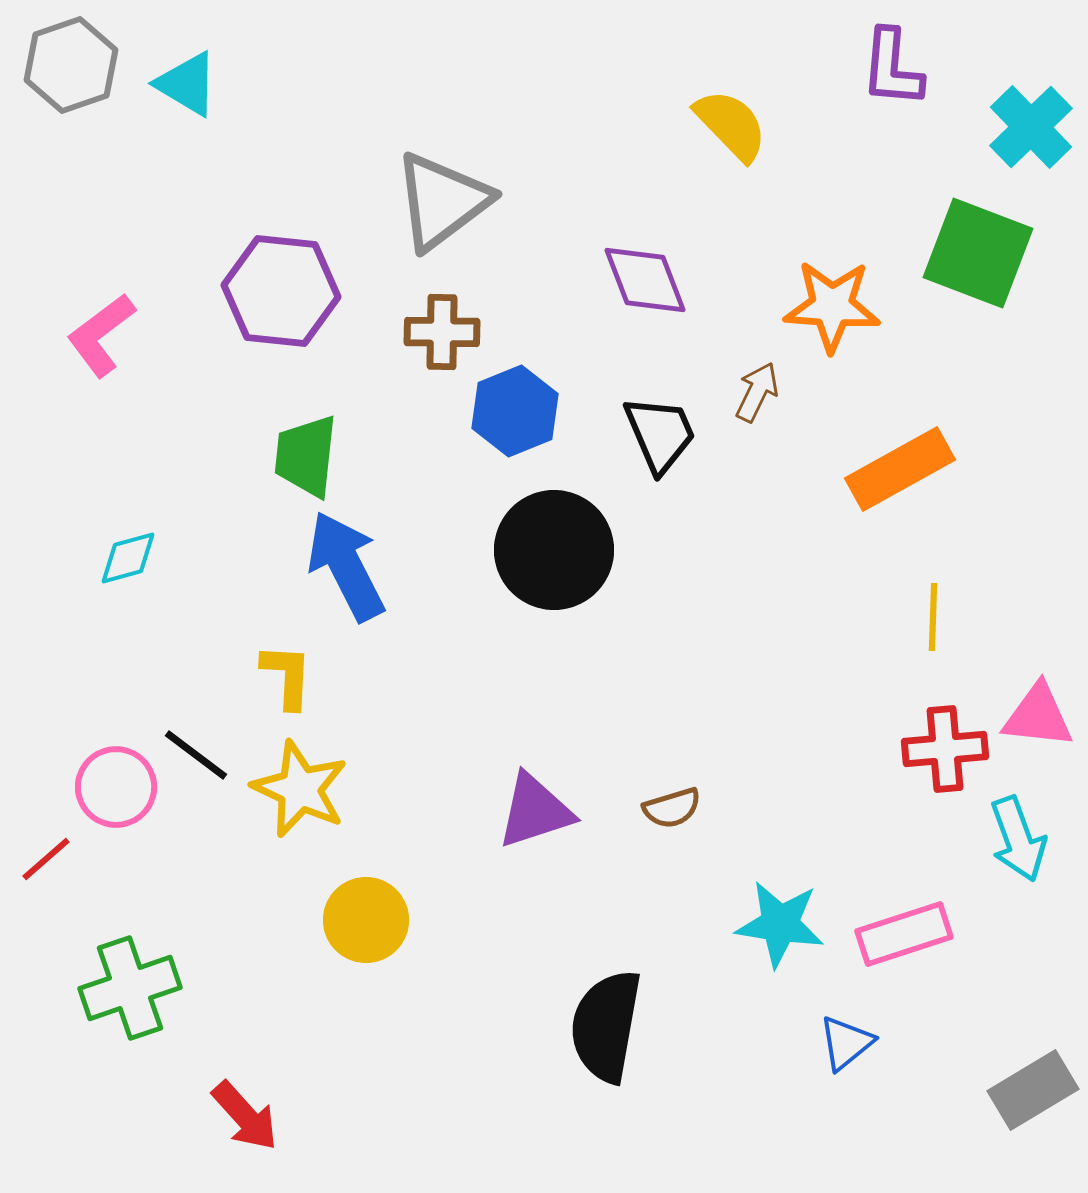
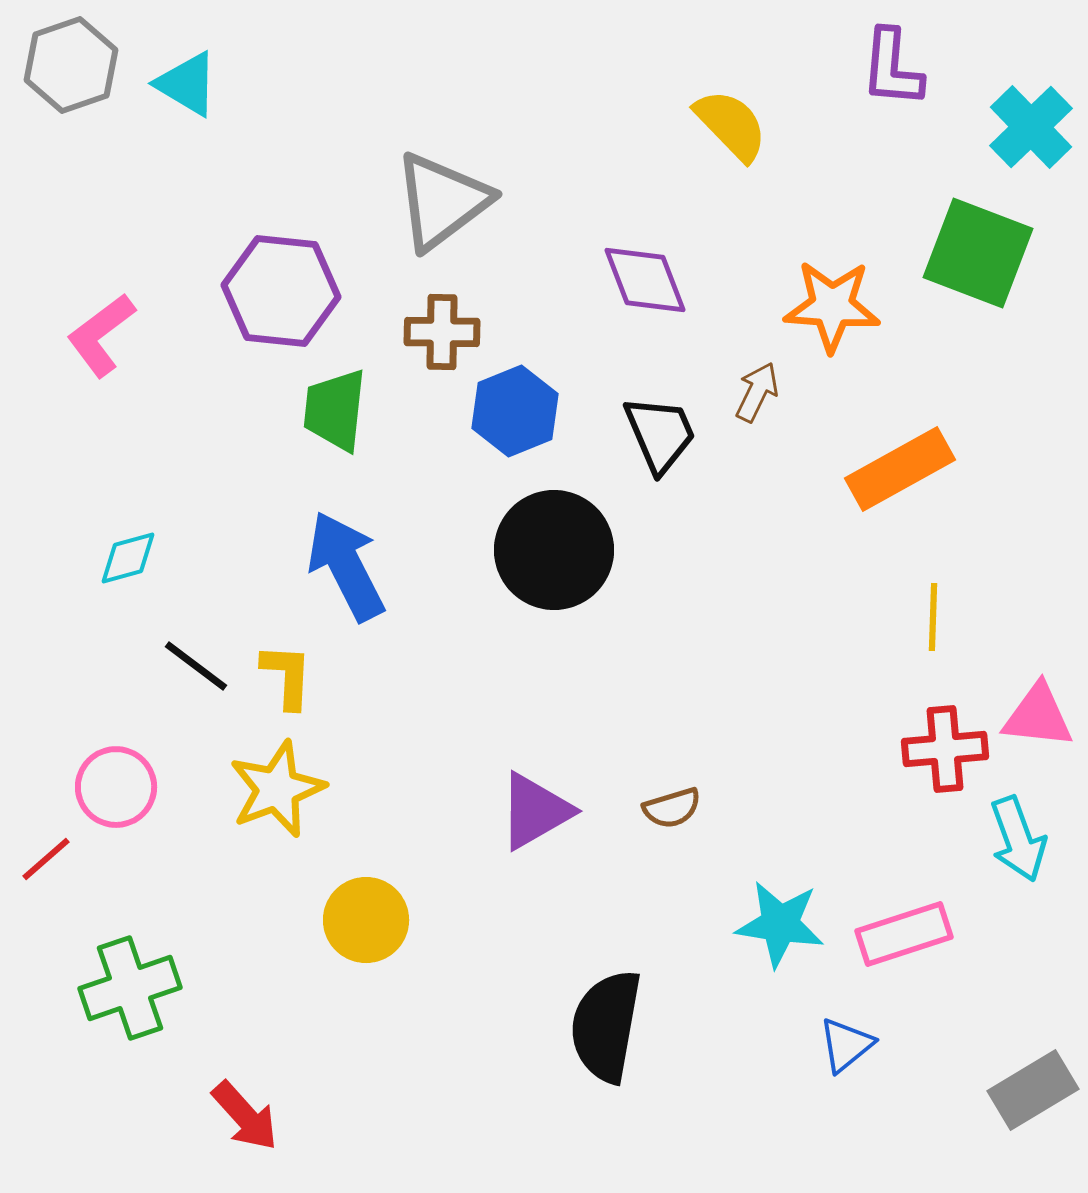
green trapezoid: moved 29 px right, 46 px up
black line: moved 89 px up
yellow star: moved 23 px left; rotated 26 degrees clockwise
purple triangle: rotated 12 degrees counterclockwise
blue triangle: moved 2 px down
